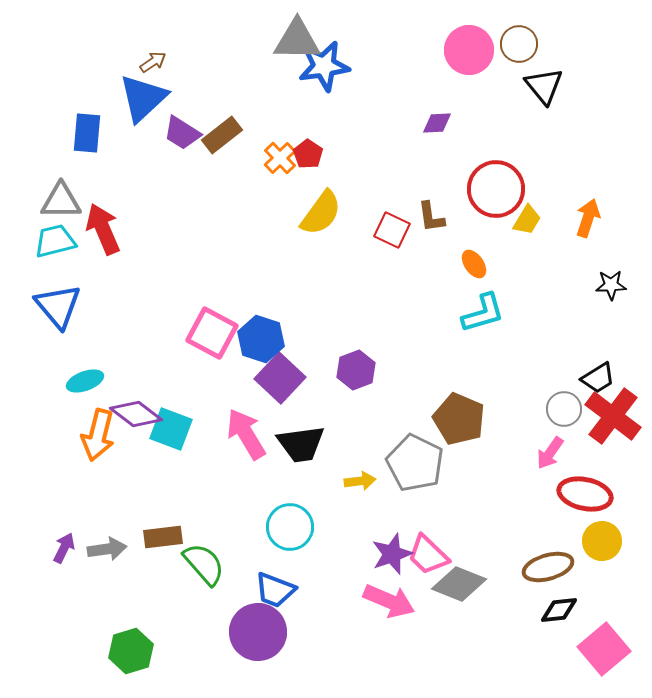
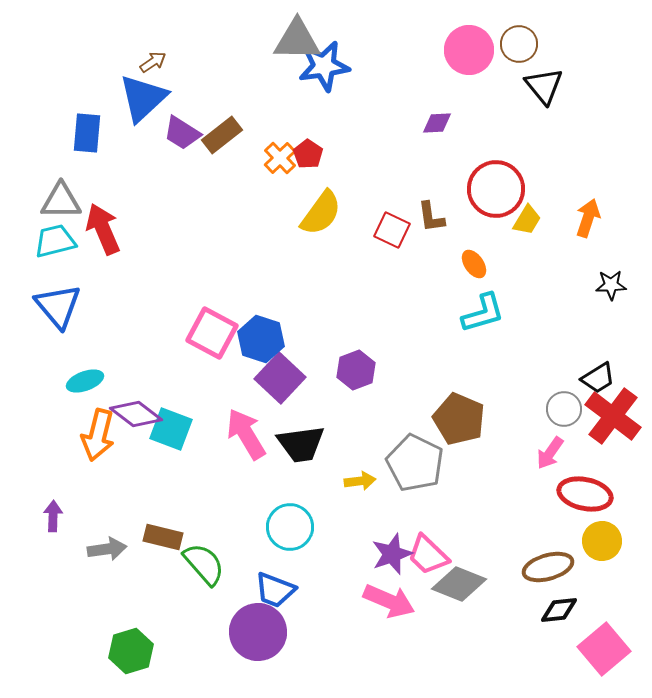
brown rectangle at (163, 537): rotated 21 degrees clockwise
purple arrow at (64, 548): moved 11 px left, 32 px up; rotated 24 degrees counterclockwise
